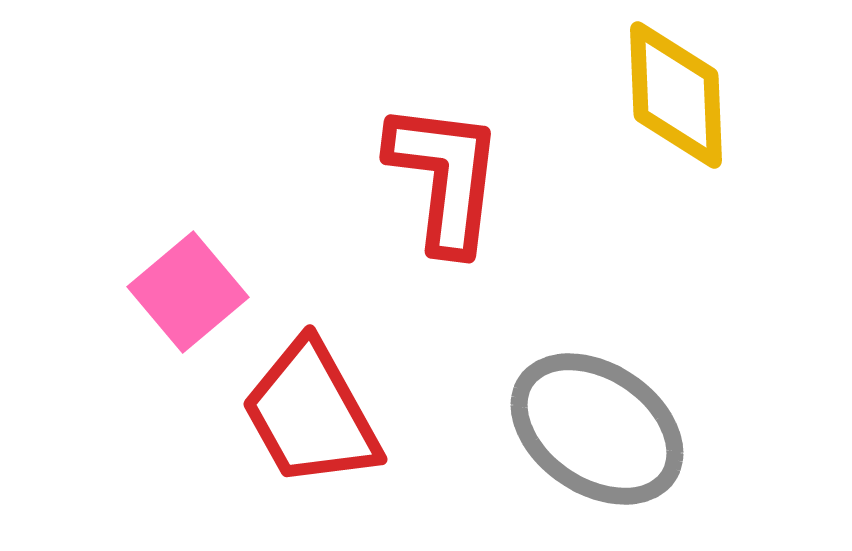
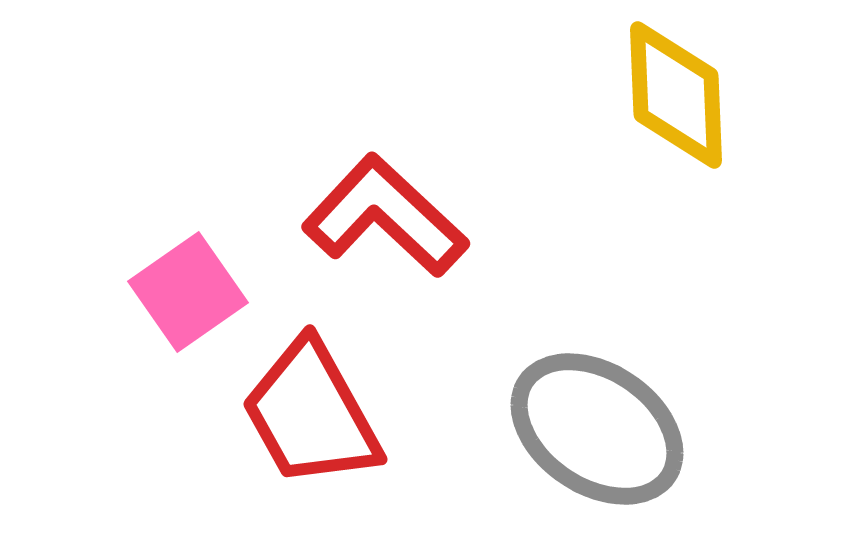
red L-shape: moved 60 px left, 39 px down; rotated 54 degrees counterclockwise
pink square: rotated 5 degrees clockwise
